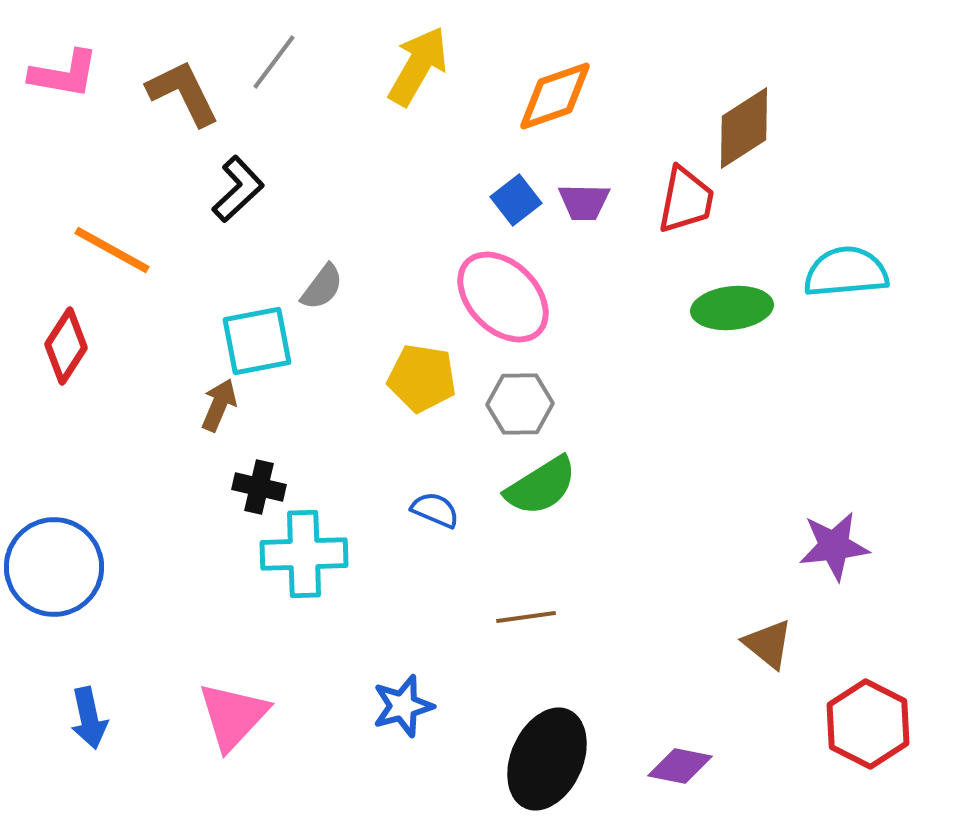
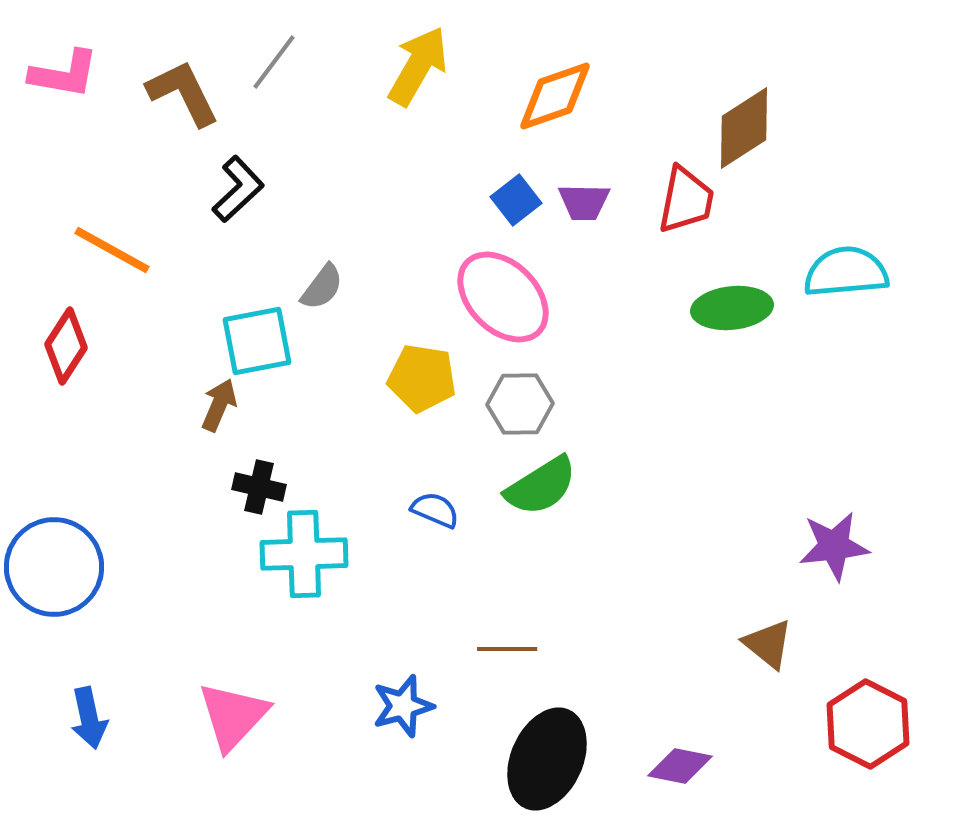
brown line: moved 19 px left, 32 px down; rotated 8 degrees clockwise
